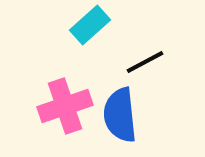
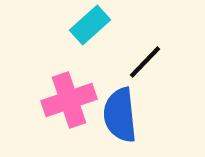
black line: rotated 18 degrees counterclockwise
pink cross: moved 4 px right, 6 px up
